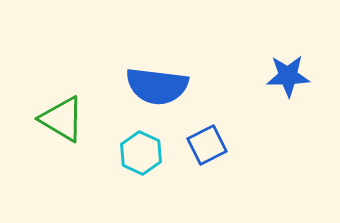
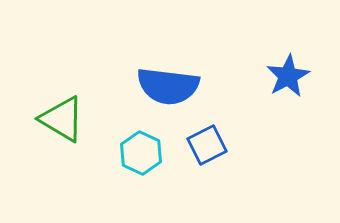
blue star: rotated 27 degrees counterclockwise
blue semicircle: moved 11 px right
